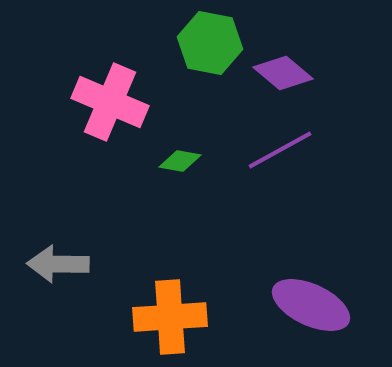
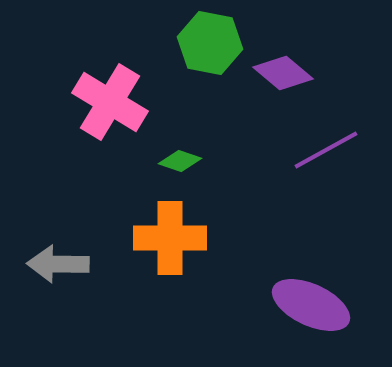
pink cross: rotated 8 degrees clockwise
purple line: moved 46 px right
green diamond: rotated 9 degrees clockwise
orange cross: moved 79 px up; rotated 4 degrees clockwise
